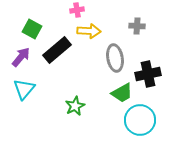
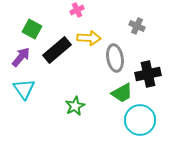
pink cross: rotated 16 degrees counterclockwise
gray cross: rotated 21 degrees clockwise
yellow arrow: moved 7 px down
cyan triangle: rotated 15 degrees counterclockwise
